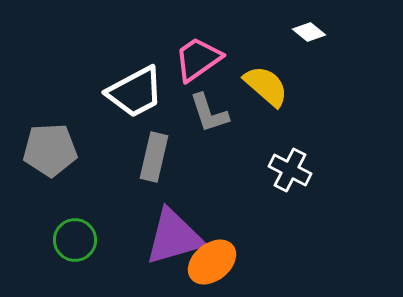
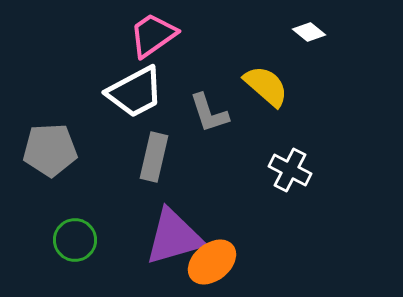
pink trapezoid: moved 45 px left, 24 px up
